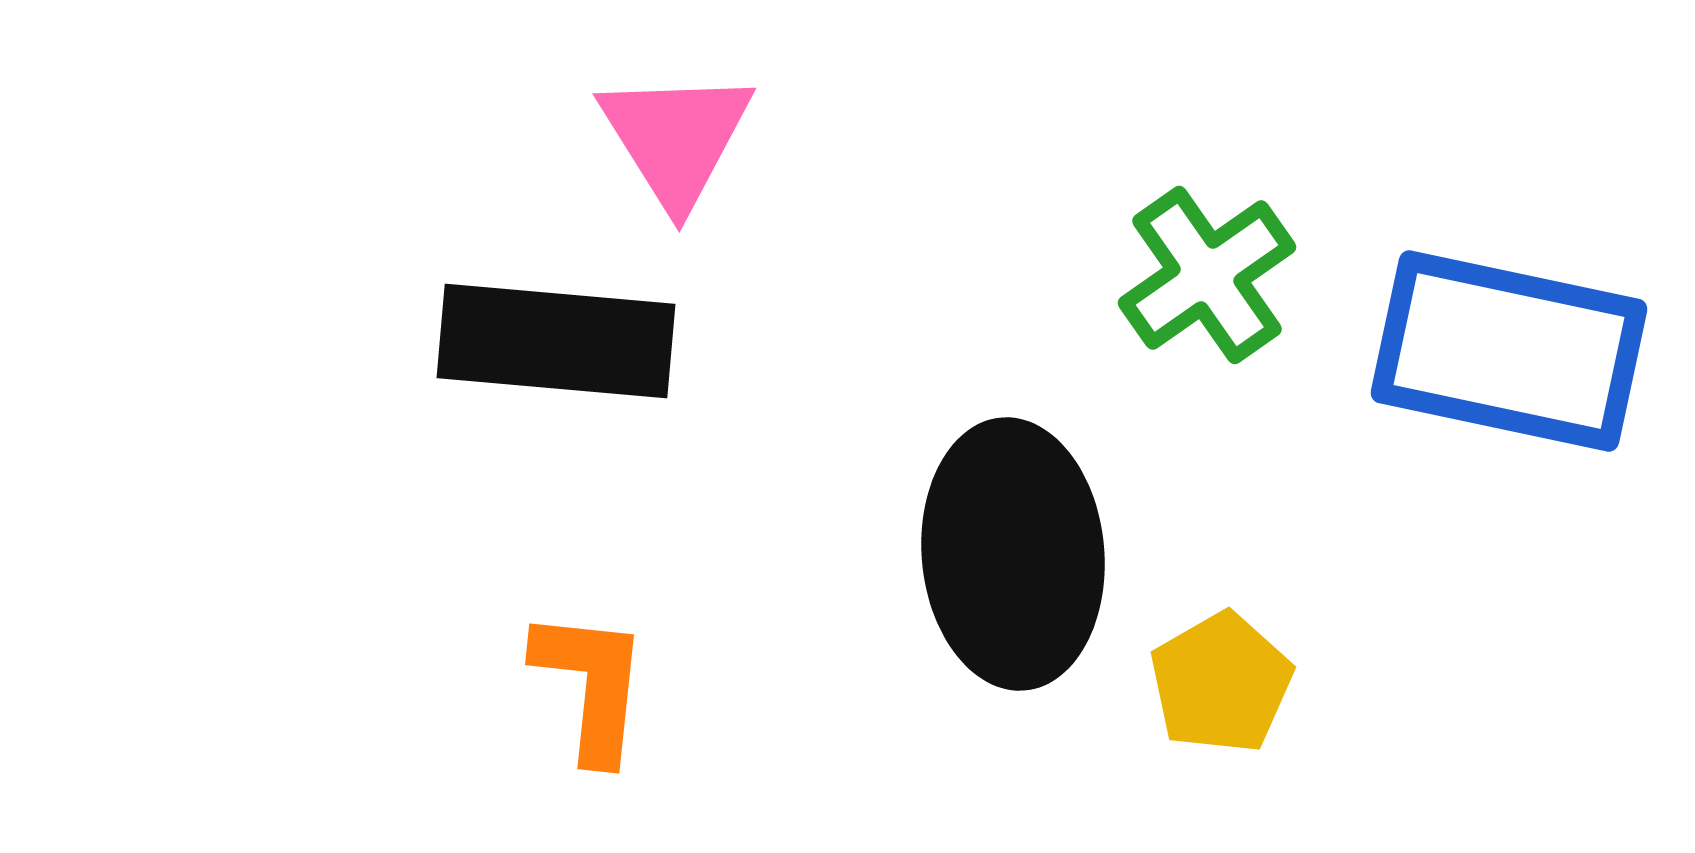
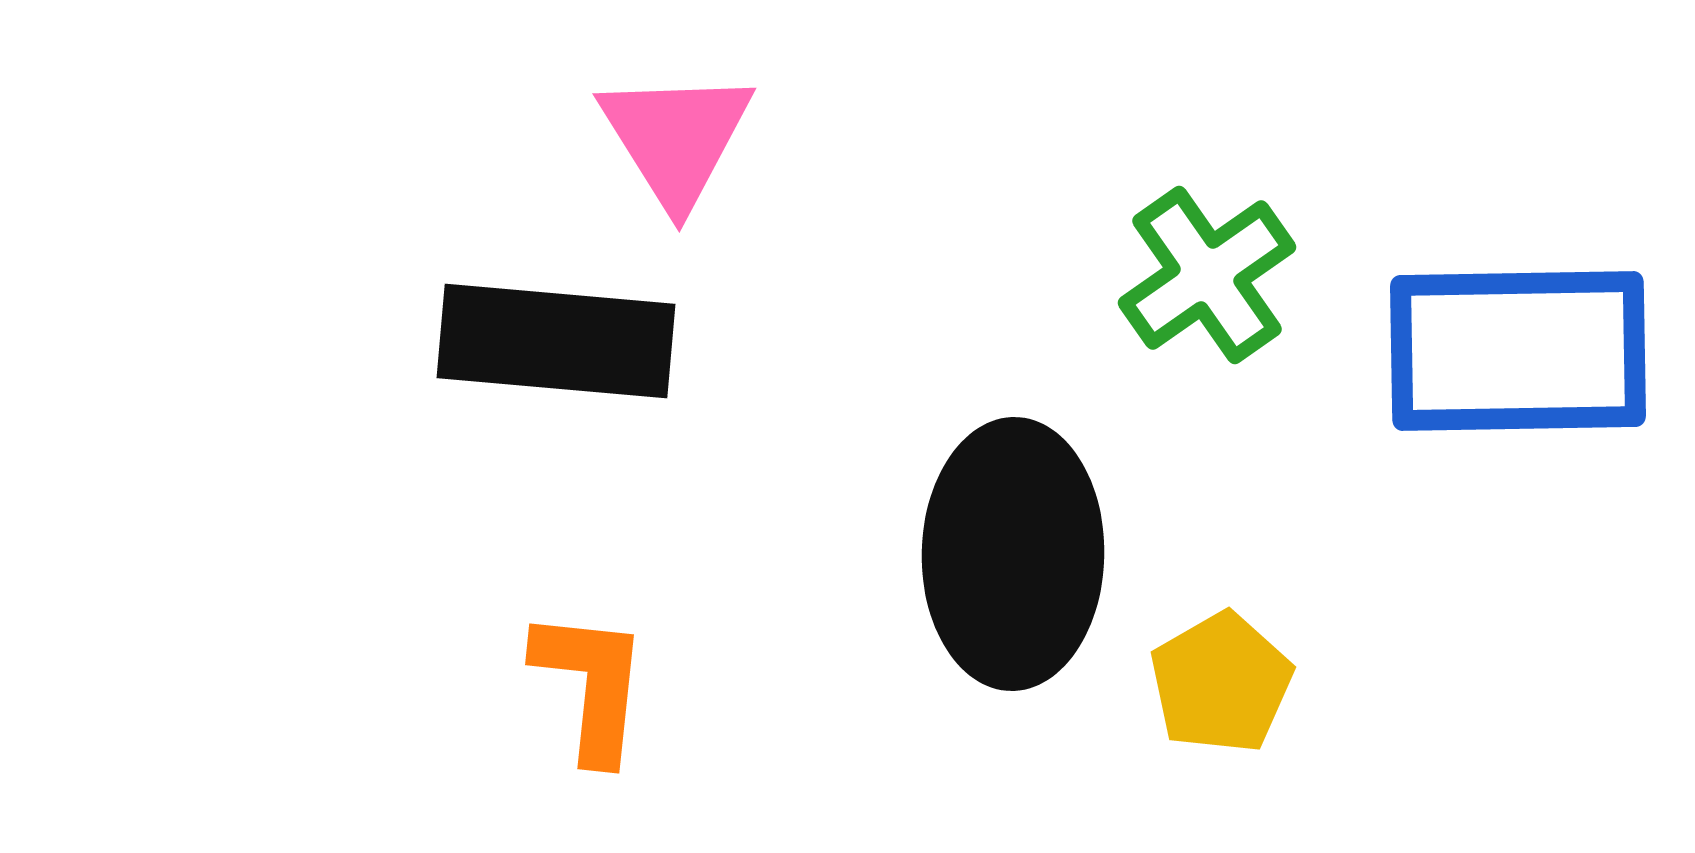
blue rectangle: moved 9 px right; rotated 13 degrees counterclockwise
black ellipse: rotated 6 degrees clockwise
